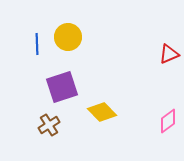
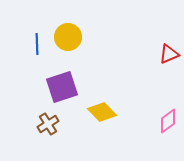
brown cross: moved 1 px left, 1 px up
